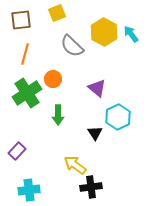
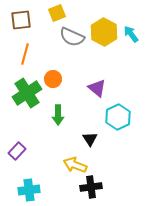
gray semicircle: moved 9 px up; rotated 20 degrees counterclockwise
black triangle: moved 5 px left, 6 px down
yellow arrow: rotated 15 degrees counterclockwise
